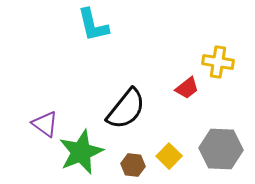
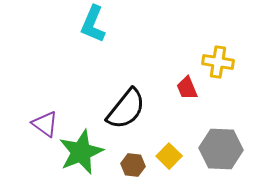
cyan L-shape: moved 1 px up; rotated 36 degrees clockwise
red trapezoid: rotated 105 degrees clockwise
